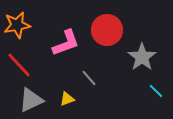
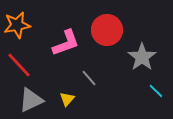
yellow triangle: rotated 28 degrees counterclockwise
